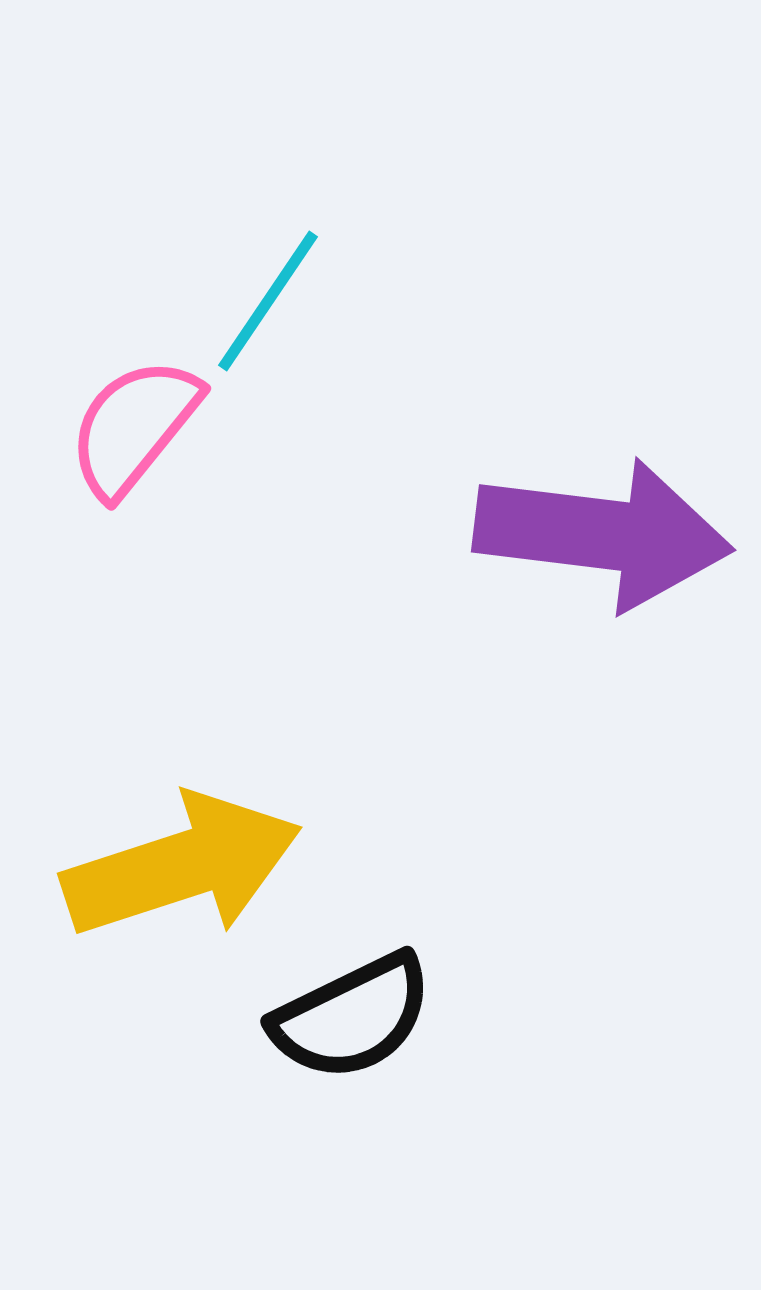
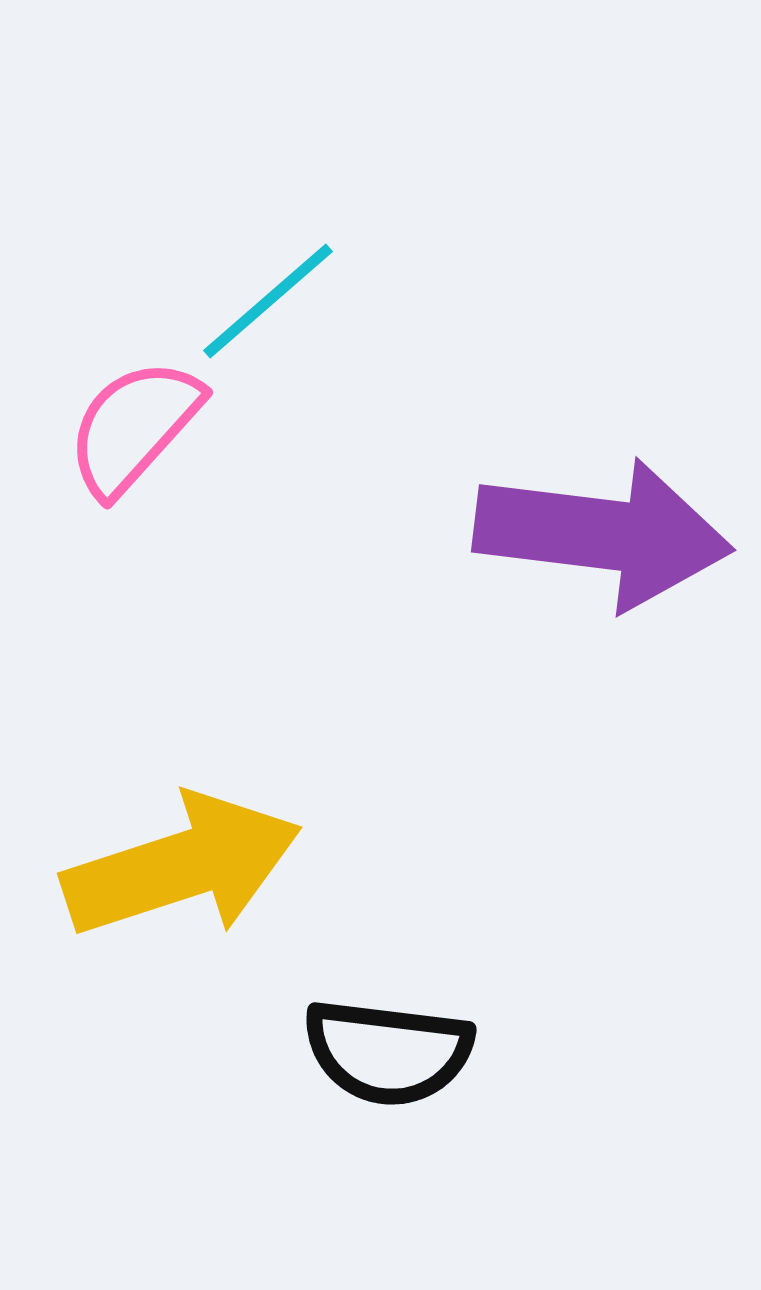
cyan line: rotated 15 degrees clockwise
pink semicircle: rotated 3 degrees clockwise
black semicircle: moved 36 px right, 35 px down; rotated 33 degrees clockwise
